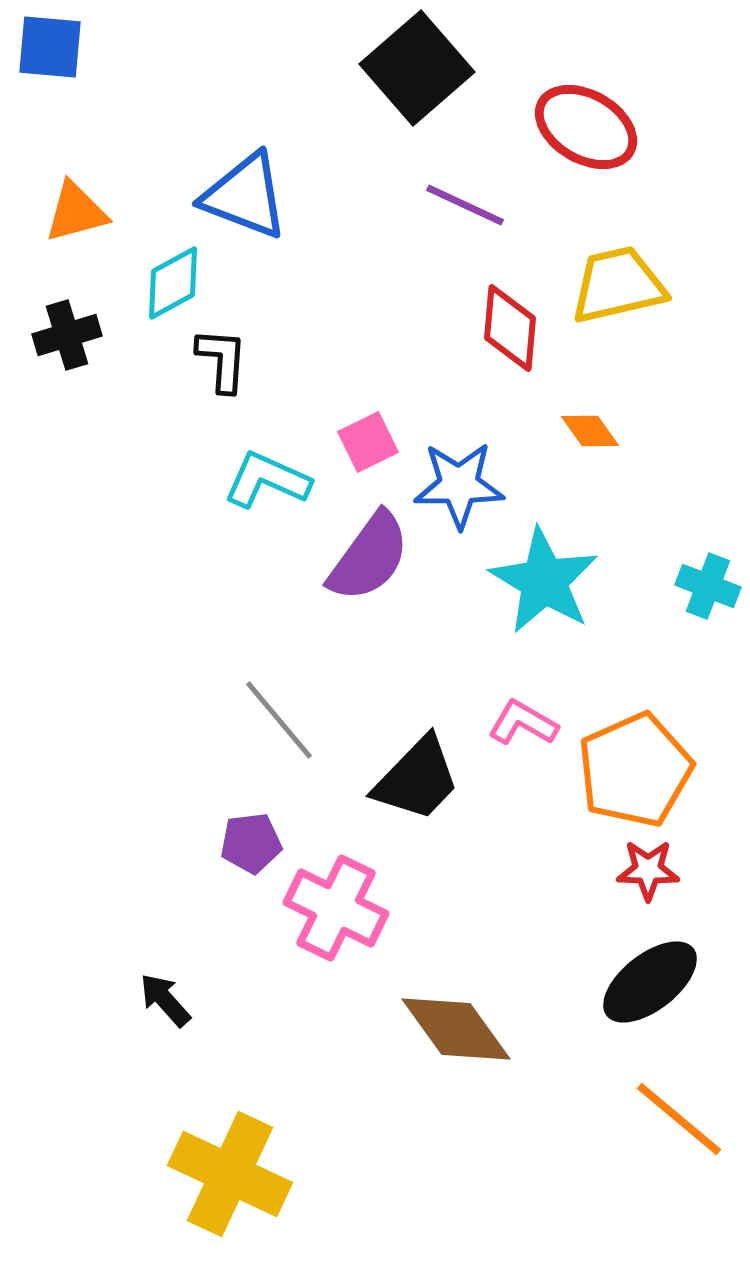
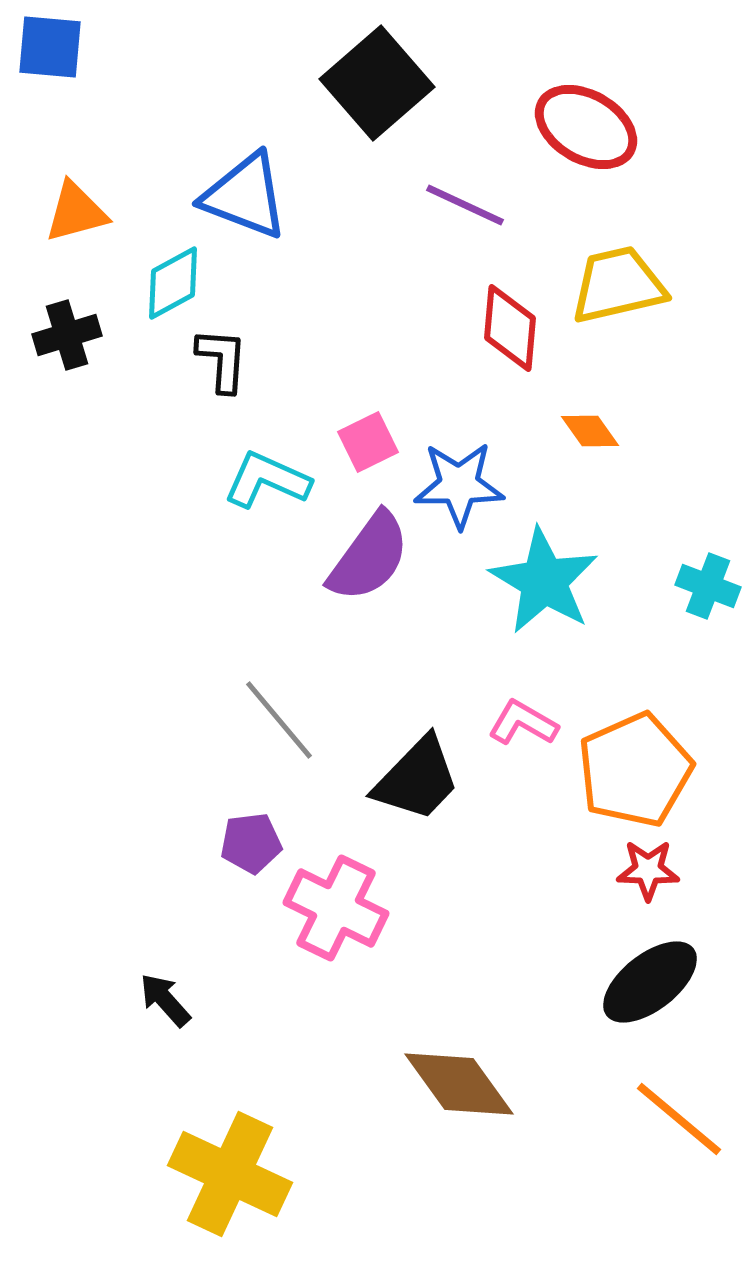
black square: moved 40 px left, 15 px down
brown diamond: moved 3 px right, 55 px down
